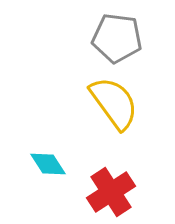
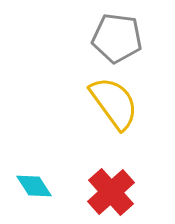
cyan diamond: moved 14 px left, 22 px down
red cross: rotated 9 degrees counterclockwise
